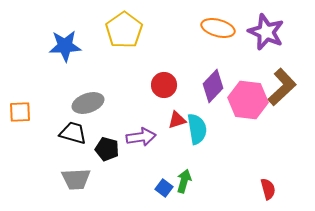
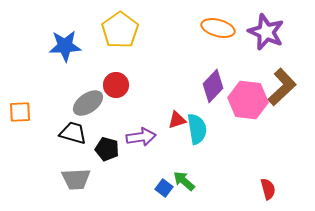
yellow pentagon: moved 4 px left
red circle: moved 48 px left
gray ellipse: rotated 16 degrees counterclockwise
green arrow: rotated 65 degrees counterclockwise
